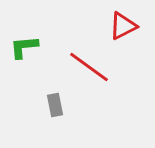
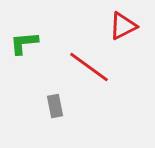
green L-shape: moved 4 px up
gray rectangle: moved 1 px down
